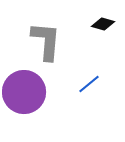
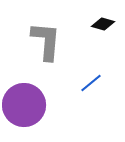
blue line: moved 2 px right, 1 px up
purple circle: moved 13 px down
